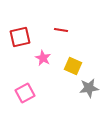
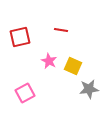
pink star: moved 6 px right, 3 px down
gray star: moved 1 px down
